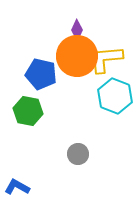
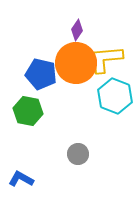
purple diamond: rotated 10 degrees clockwise
orange circle: moved 1 px left, 7 px down
blue L-shape: moved 4 px right, 8 px up
